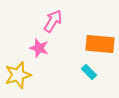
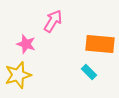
pink star: moved 13 px left, 4 px up
